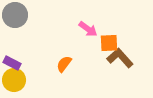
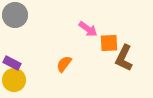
brown L-shape: moved 4 px right; rotated 112 degrees counterclockwise
